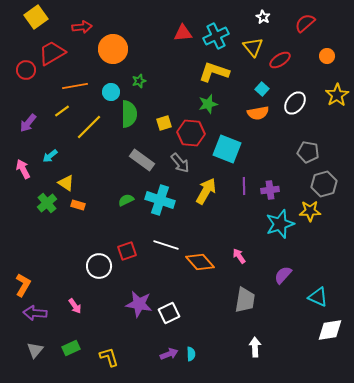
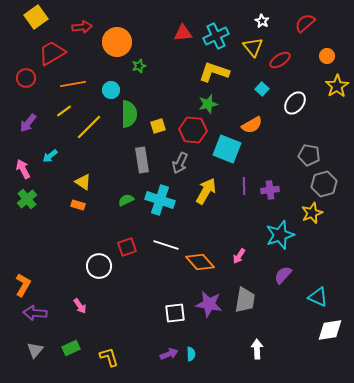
white star at (263, 17): moved 1 px left, 4 px down
orange circle at (113, 49): moved 4 px right, 7 px up
red circle at (26, 70): moved 8 px down
green star at (139, 81): moved 15 px up
orange line at (75, 86): moved 2 px left, 2 px up
cyan circle at (111, 92): moved 2 px up
yellow star at (337, 95): moved 9 px up
yellow line at (62, 111): moved 2 px right
orange semicircle at (258, 113): moved 6 px left, 12 px down; rotated 20 degrees counterclockwise
yellow square at (164, 123): moved 6 px left, 3 px down
red hexagon at (191, 133): moved 2 px right, 3 px up
gray pentagon at (308, 152): moved 1 px right, 3 px down
gray rectangle at (142, 160): rotated 45 degrees clockwise
gray arrow at (180, 163): rotated 65 degrees clockwise
yellow triangle at (66, 183): moved 17 px right, 1 px up
green cross at (47, 203): moved 20 px left, 4 px up
yellow star at (310, 211): moved 2 px right, 2 px down; rotated 20 degrees counterclockwise
cyan star at (280, 224): moved 11 px down
red square at (127, 251): moved 4 px up
pink arrow at (239, 256): rotated 112 degrees counterclockwise
purple star at (139, 304): moved 70 px right
pink arrow at (75, 306): moved 5 px right
white square at (169, 313): moved 6 px right; rotated 20 degrees clockwise
white arrow at (255, 347): moved 2 px right, 2 px down
